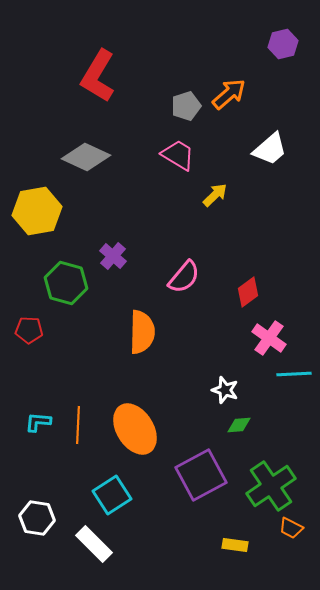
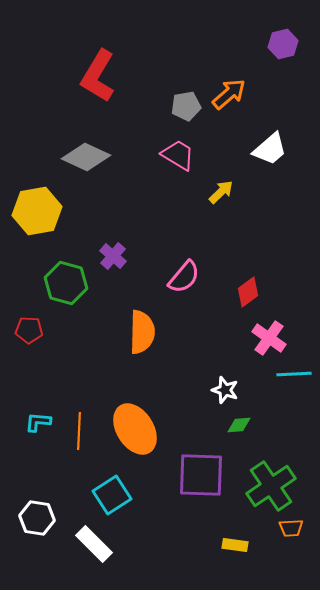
gray pentagon: rotated 8 degrees clockwise
yellow arrow: moved 6 px right, 3 px up
orange line: moved 1 px right, 6 px down
purple square: rotated 30 degrees clockwise
orange trapezoid: rotated 30 degrees counterclockwise
